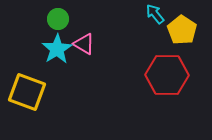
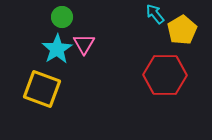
green circle: moved 4 px right, 2 px up
yellow pentagon: rotated 8 degrees clockwise
pink triangle: rotated 30 degrees clockwise
red hexagon: moved 2 px left
yellow square: moved 15 px right, 3 px up
